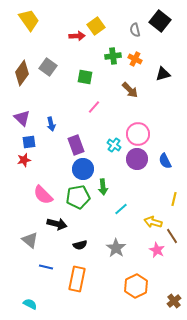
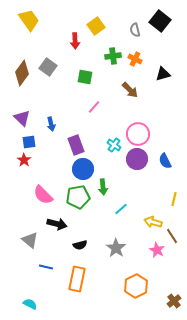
red arrow: moved 2 px left, 5 px down; rotated 91 degrees clockwise
red star: rotated 24 degrees counterclockwise
